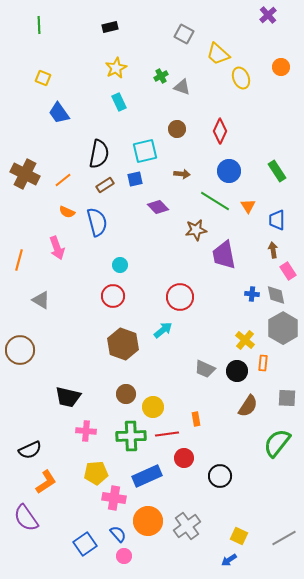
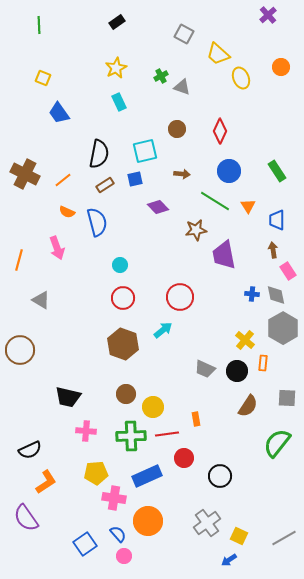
black rectangle at (110, 27): moved 7 px right, 5 px up; rotated 21 degrees counterclockwise
red circle at (113, 296): moved 10 px right, 2 px down
gray cross at (187, 526): moved 20 px right, 3 px up
